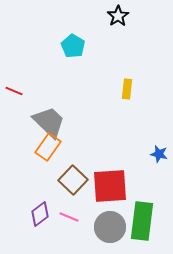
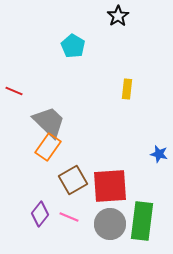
brown square: rotated 16 degrees clockwise
purple diamond: rotated 15 degrees counterclockwise
gray circle: moved 3 px up
